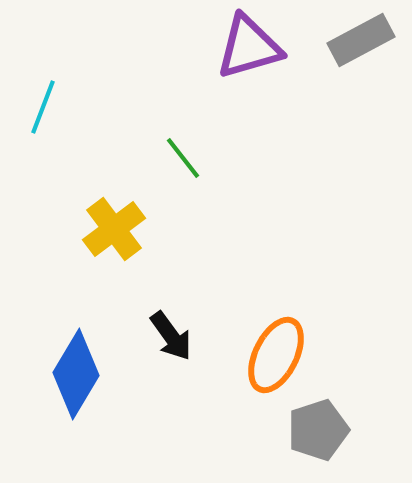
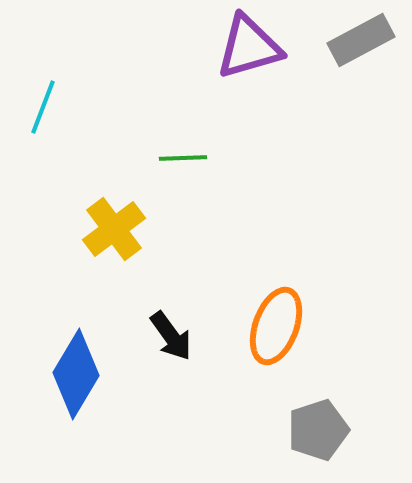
green line: rotated 54 degrees counterclockwise
orange ellipse: moved 29 px up; rotated 6 degrees counterclockwise
